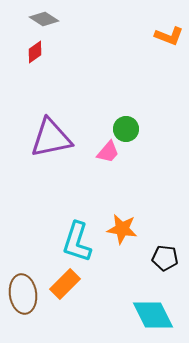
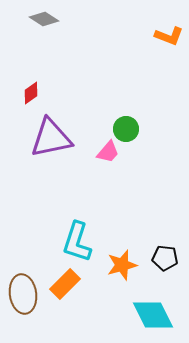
red diamond: moved 4 px left, 41 px down
orange star: moved 36 px down; rotated 24 degrees counterclockwise
